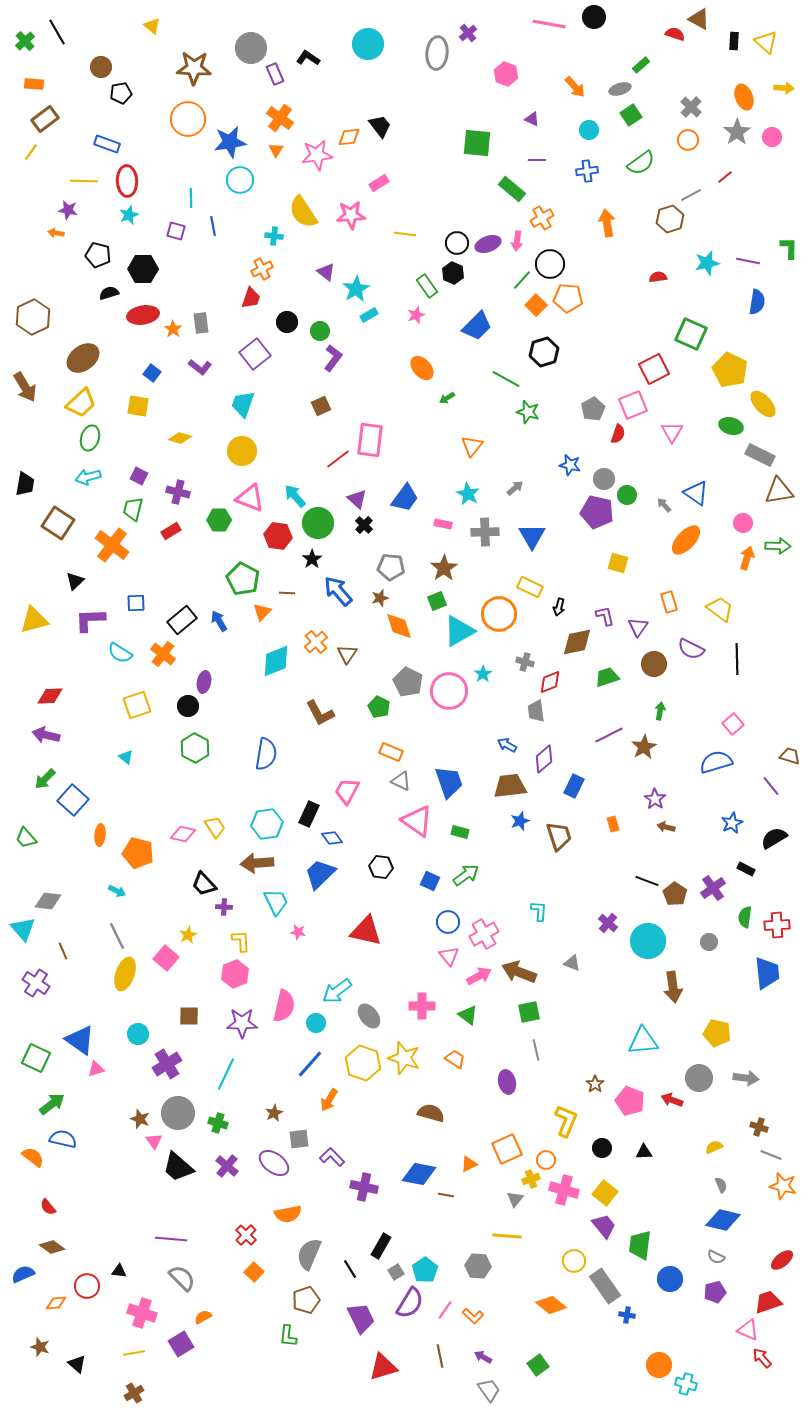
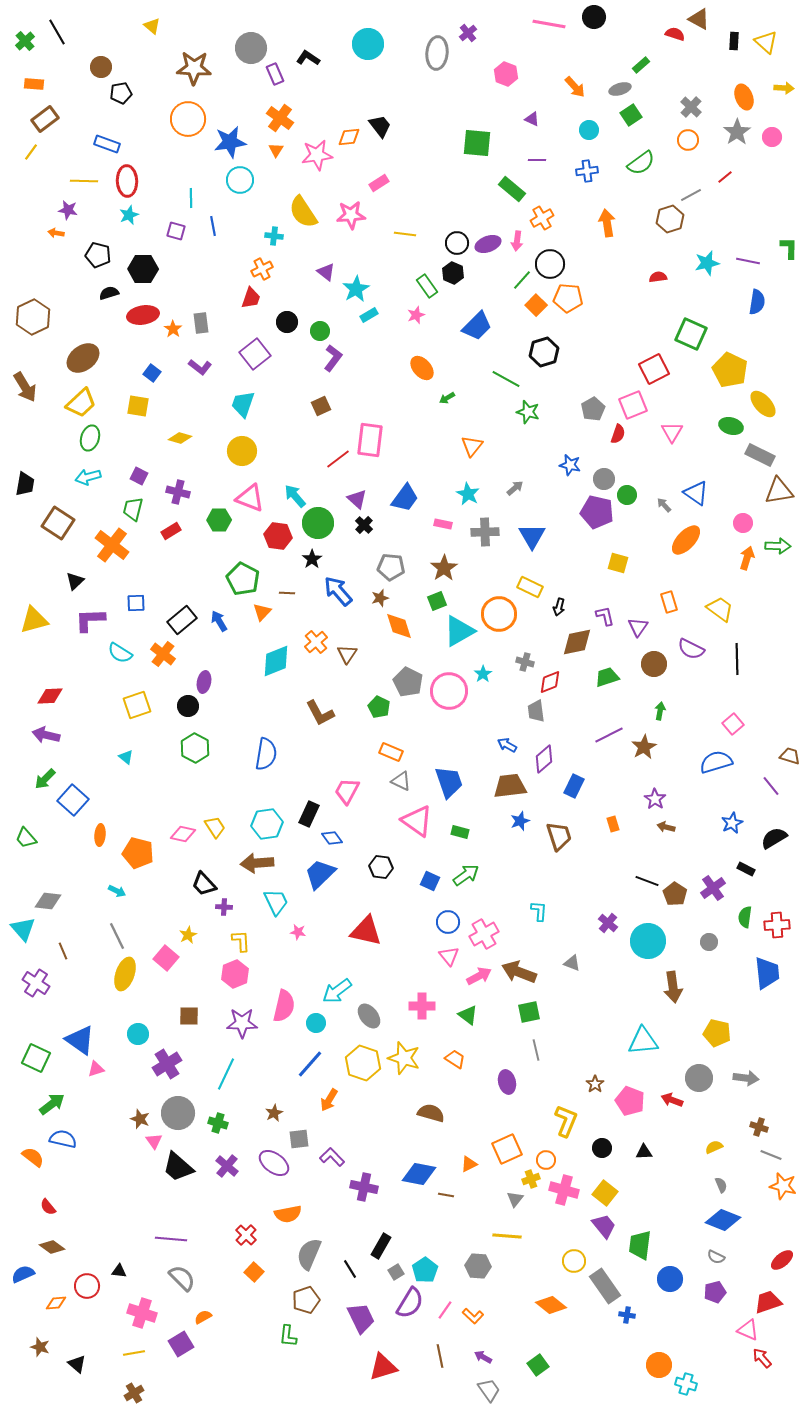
blue diamond at (723, 1220): rotated 8 degrees clockwise
